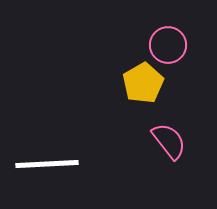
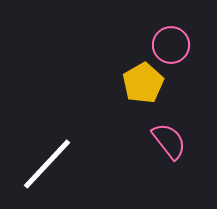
pink circle: moved 3 px right
white line: rotated 44 degrees counterclockwise
